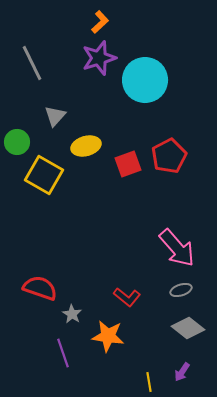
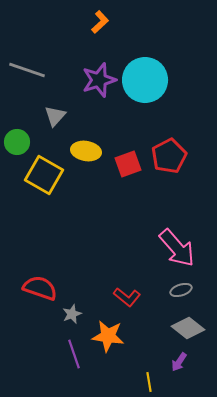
purple star: moved 22 px down
gray line: moved 5 px left, 7 px down; rotated 45 degrees counterclockwise
yellow ellipse: moved 5 px down; rotated 24 degrees clockwise
gray star: rotated 18 degrees clockwise
purple line: moved 11 px right, 1 px down
purple arrow: moved 3 px left, 10 px up
